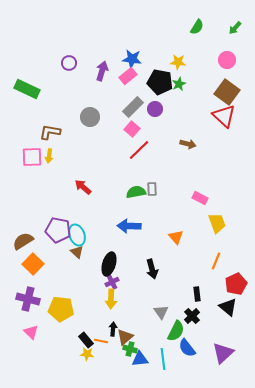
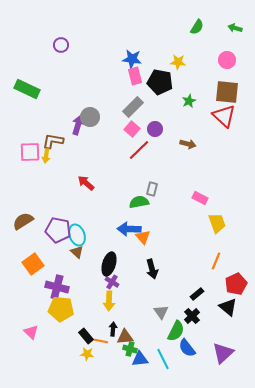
green arrow at (235, 28): rotated 64 degrees clockwise
purple circle at (69, 63): moved 8 px left, 18 px up
purple arrow at (102, 71): moved 24 px left, 54 px down
pink rectangle at (128, 76): moved 7 px right; rotated 66 degrees counterclockwise
green star at (179, 84): moved 10 px right, 17 px down
brown square at (227, 92): rotated 30 degrees counterclockwise
purple circle at (155, 109): moved 20 px down
brown L-shape at (50, 132): moved 3 px right, 9 px down
yellow arrow at (49, 156): moved 3 px left
pink square at (32, 157): moved 2 px left, 5 px up
red arrow at (83, 187): moved 3 px right, 4 px up
gray rectangle at (152, 189): rotated 16 degrees clockwise
green semicircle at (136, 192): moved 3 px right, 10 px down
blue arrow at (129, 226): moved 3 px down
orange triangle at (176, 237): moved 33 px left
brown semicircle at (23, 241): moved 20 px up
orange square at (33, 264): rotated 10 degrees clockwise
purple cross at (112, 282): rotated 32 degrees counterclockwise
black rectangle at (197, 294): rotated 56 degrees clockwise
purple cross at (28, 299): moved 29 px right, 12 px up
yellow arrow at (111, 299): moved 2 px left, 2 px down
brown triangle at (125, 337): rotated 36 degrees clockwise
black rectangle at (86, 340): moved 4 px up
cyan line at (163, 359): rotated 20 degrees counterclockwise
